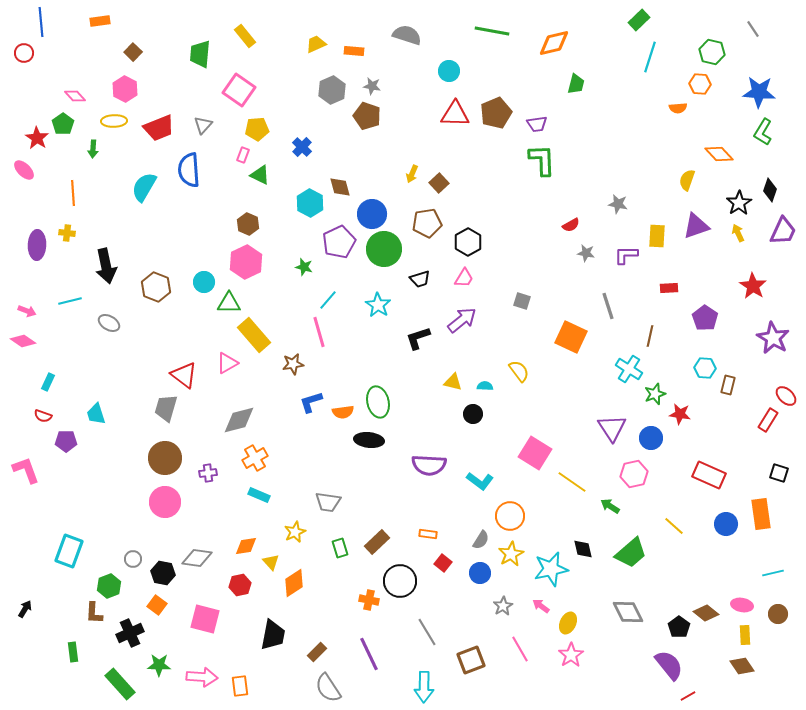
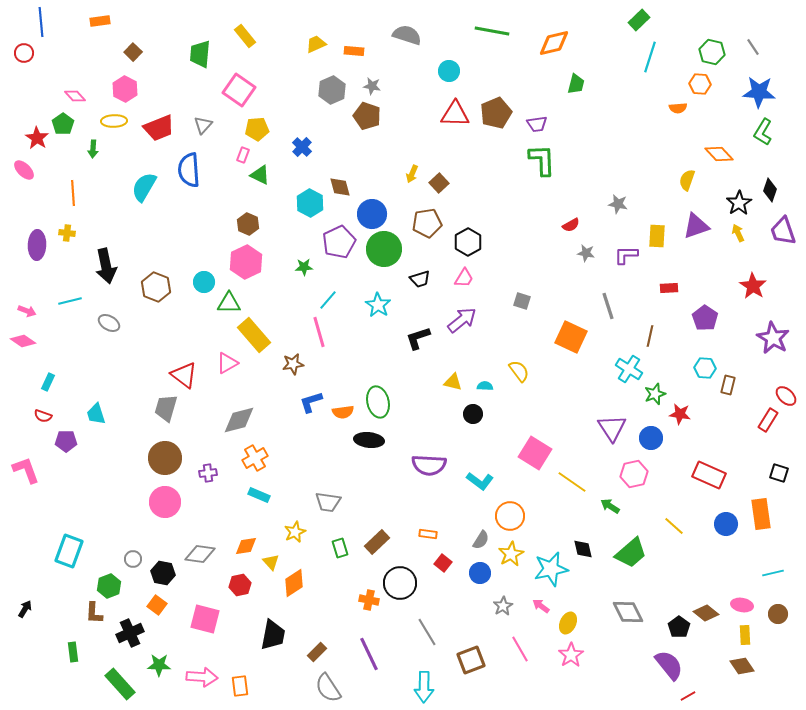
gray line at (753, 29): moved 18 px down
purple trapezoid at (783, 231): rotated 136 degrees clockwise
green star at (304, 267): rotated 18 degrees counterclockwise
gray diamond at (197, 558): moved 3 px right, 4 px up
black circle at (400, 581): moved 2 px down
